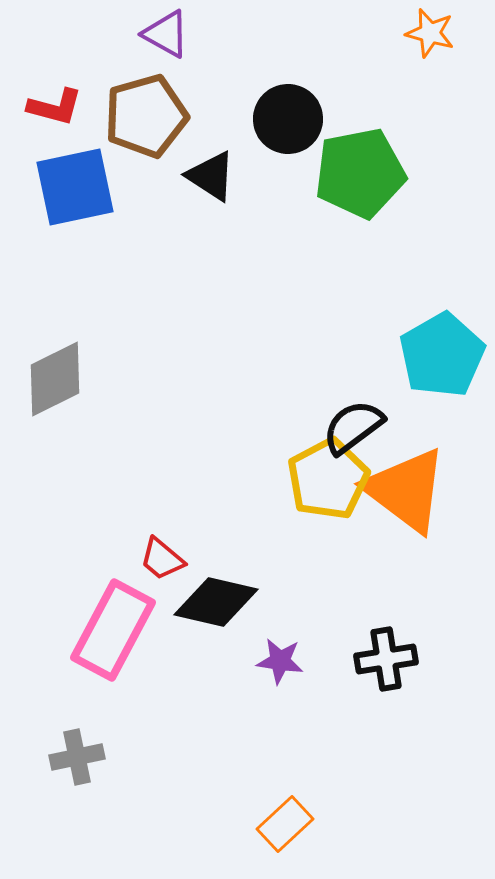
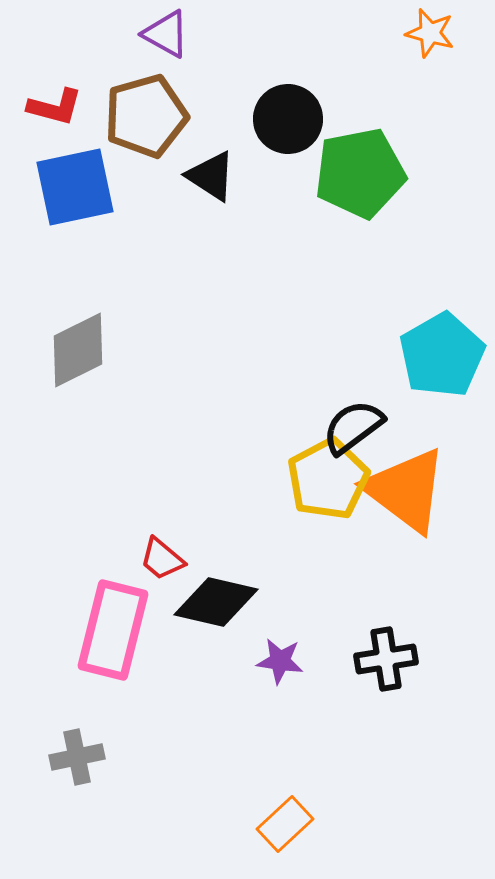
gray diamond: moved 23 px right, 29 px up
pink rectangle: rotated 14 degrees counterclockwise
